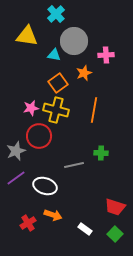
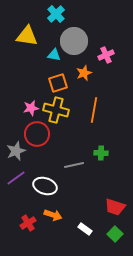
pink cross: rotated 21 degrees counterclockwise
orange square: rotated 18 degrees clockwise
red circle: moved 2 px left, 2 px up
